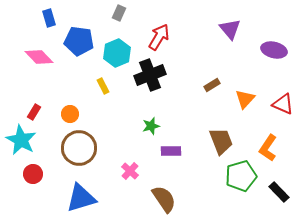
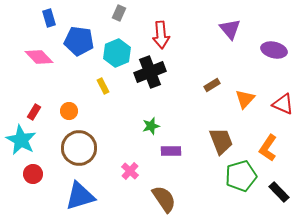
red arrow: moved 2 px right, 2 px up; rotated 144 degrees clockwise
black cross: moved 3 px up
orange circle: moved 1 px left, 3 px up
blue triangle: moved 1 px left, 2 px up
